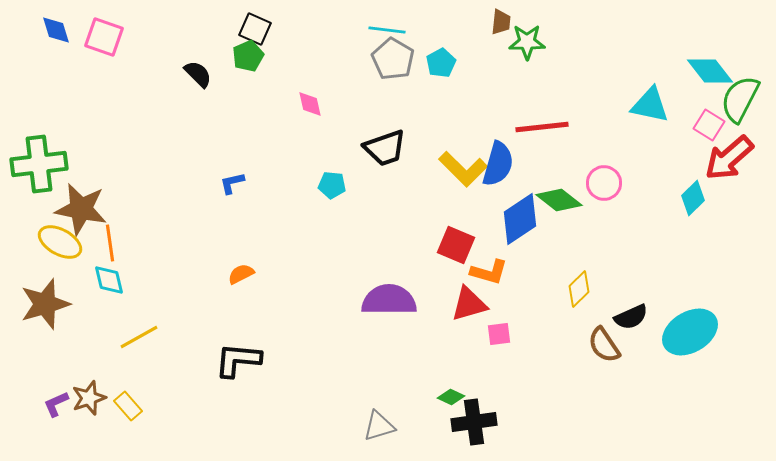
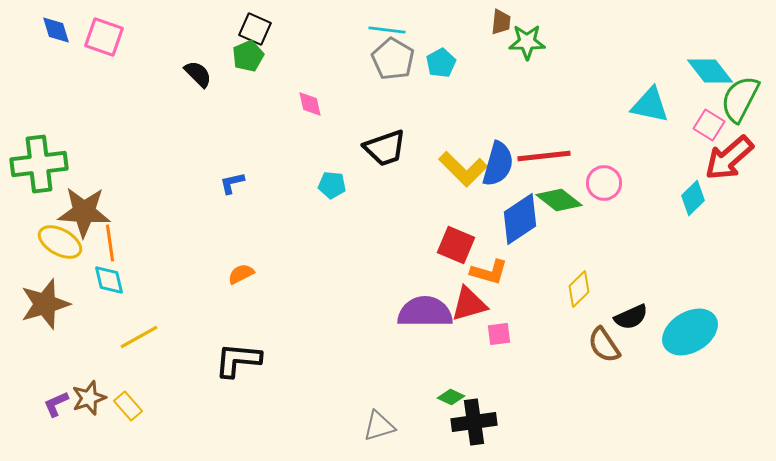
red line at (542, 127): moved 2 px right, 29 px down
brown star at (81, 209): moved 3 px right, 3 px down; rotated 8 degrees counterclockwise
purple semicircle at (389, 300): moved 36 px right, 12 px down
